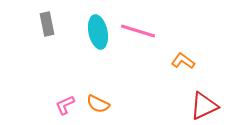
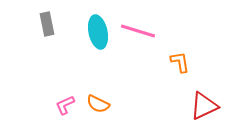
orange L-shape: moved 3 px left, 1 px down; rotated 45 degrees clockwise
